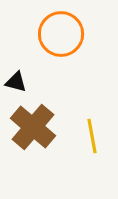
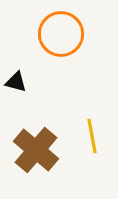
brown cross: moved 3 px right, 23 px down
